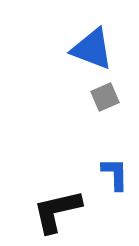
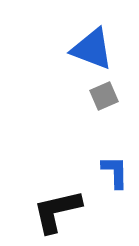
gray square: moved 1 px left, 1 px up
blue L-shape: moved 2 px up
